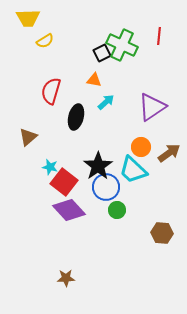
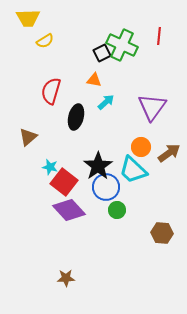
purple triangle: rotated 20 degrees counterclockwise
